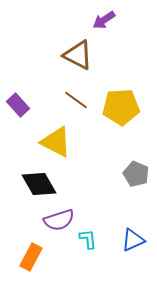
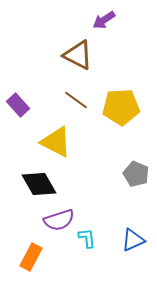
cyan L-shape: moved 1 px left, 1 px up
